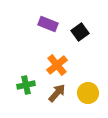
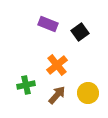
brown arrow: moved 2 px down
